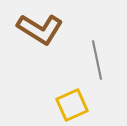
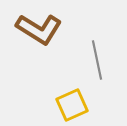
brown L-shape: moved 1 px left
